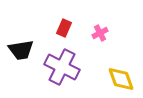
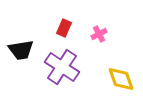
pink cross: moved 1 px left, 1 px down
purple cross: rotated 8 degrees clockwise
